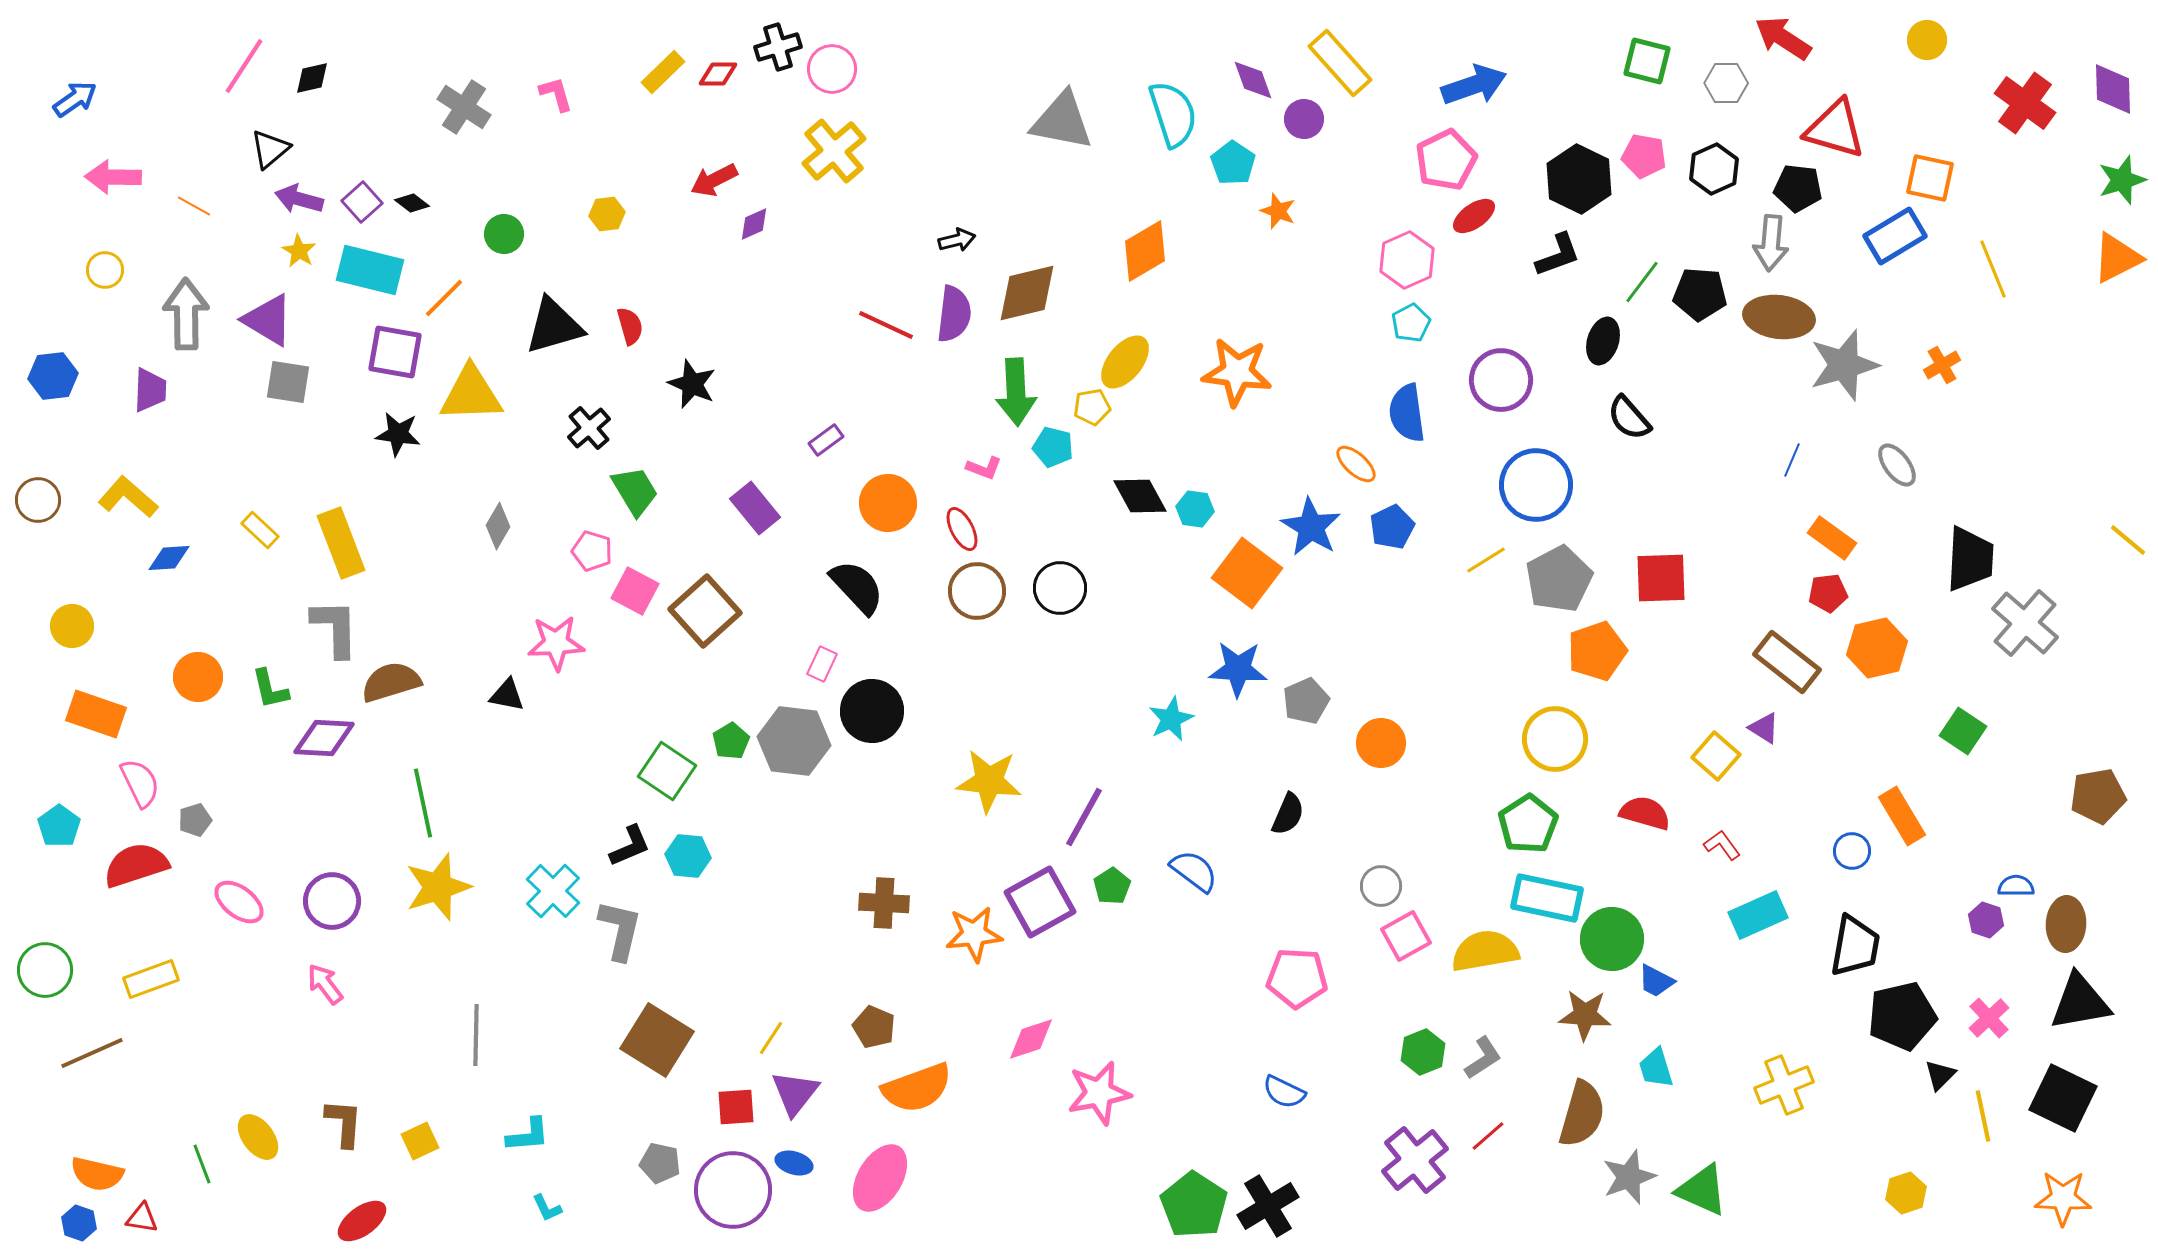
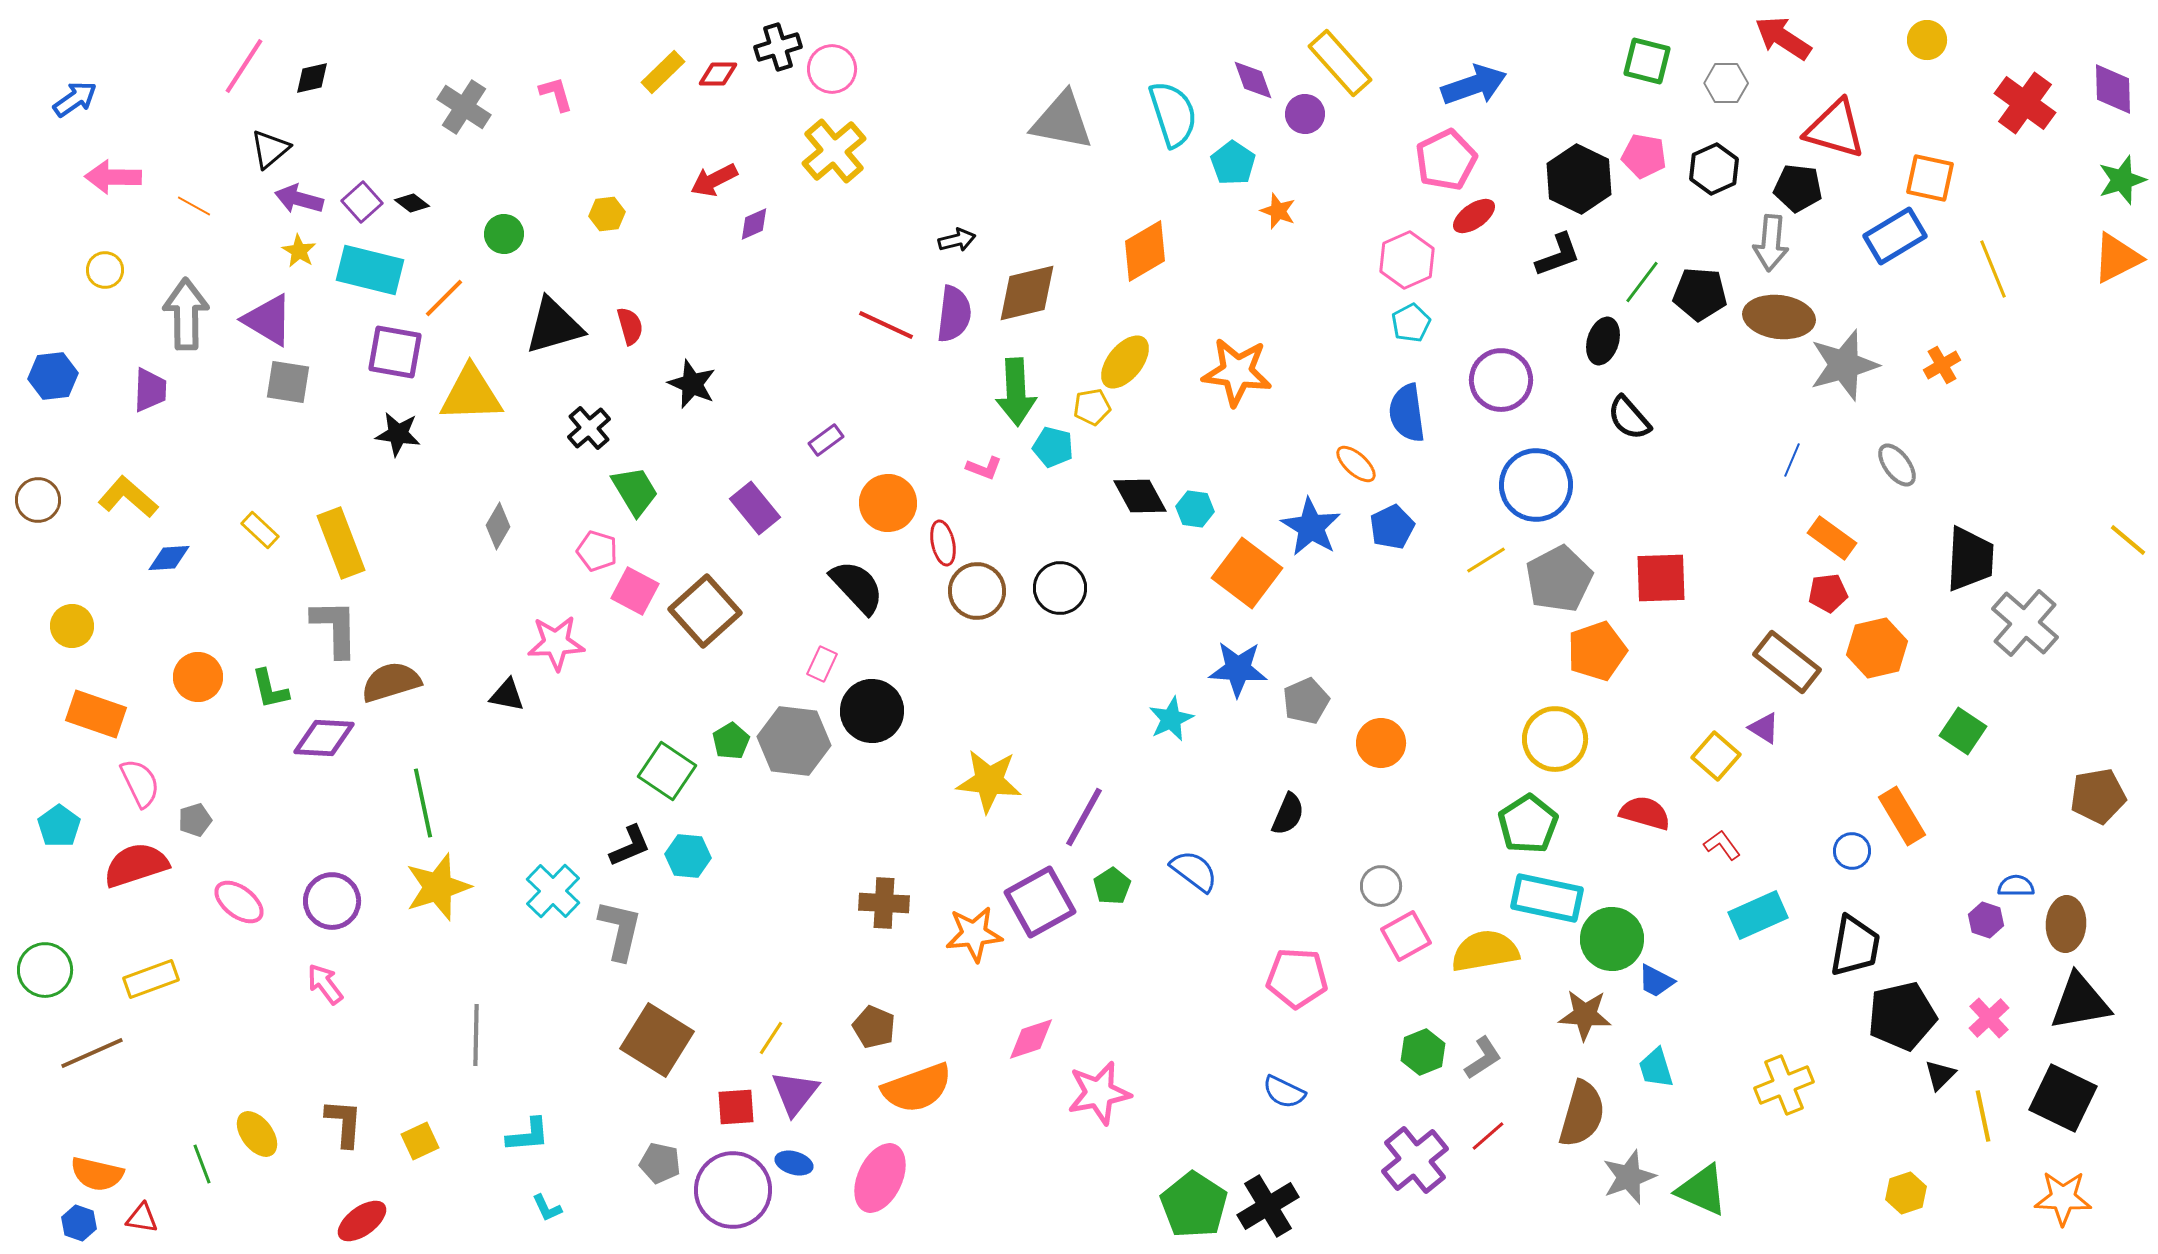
purple circle at (1304, 119): moved 1 px right, 5 px up
red ellipse at (962, 529): moved 19 px left, 14 px down; rotated 15 degrees clockwise
pink pentagon at (592, 551): moved 5 px right
yellow ellipse at (258, 1137): moved 1 px left, 3 px up
pink ellipse at (880, 1178): rotated 6 degrees counterclockwise
